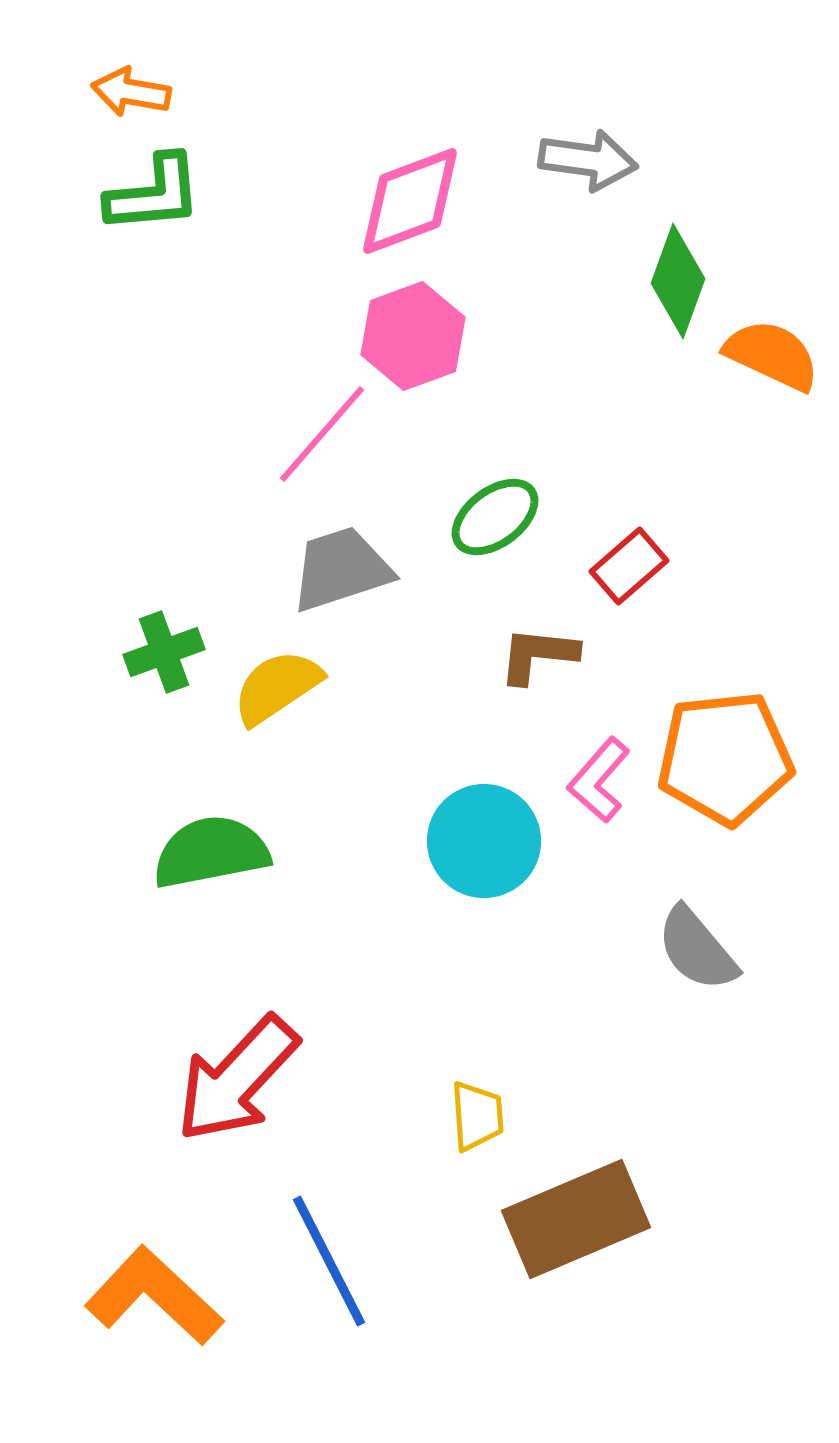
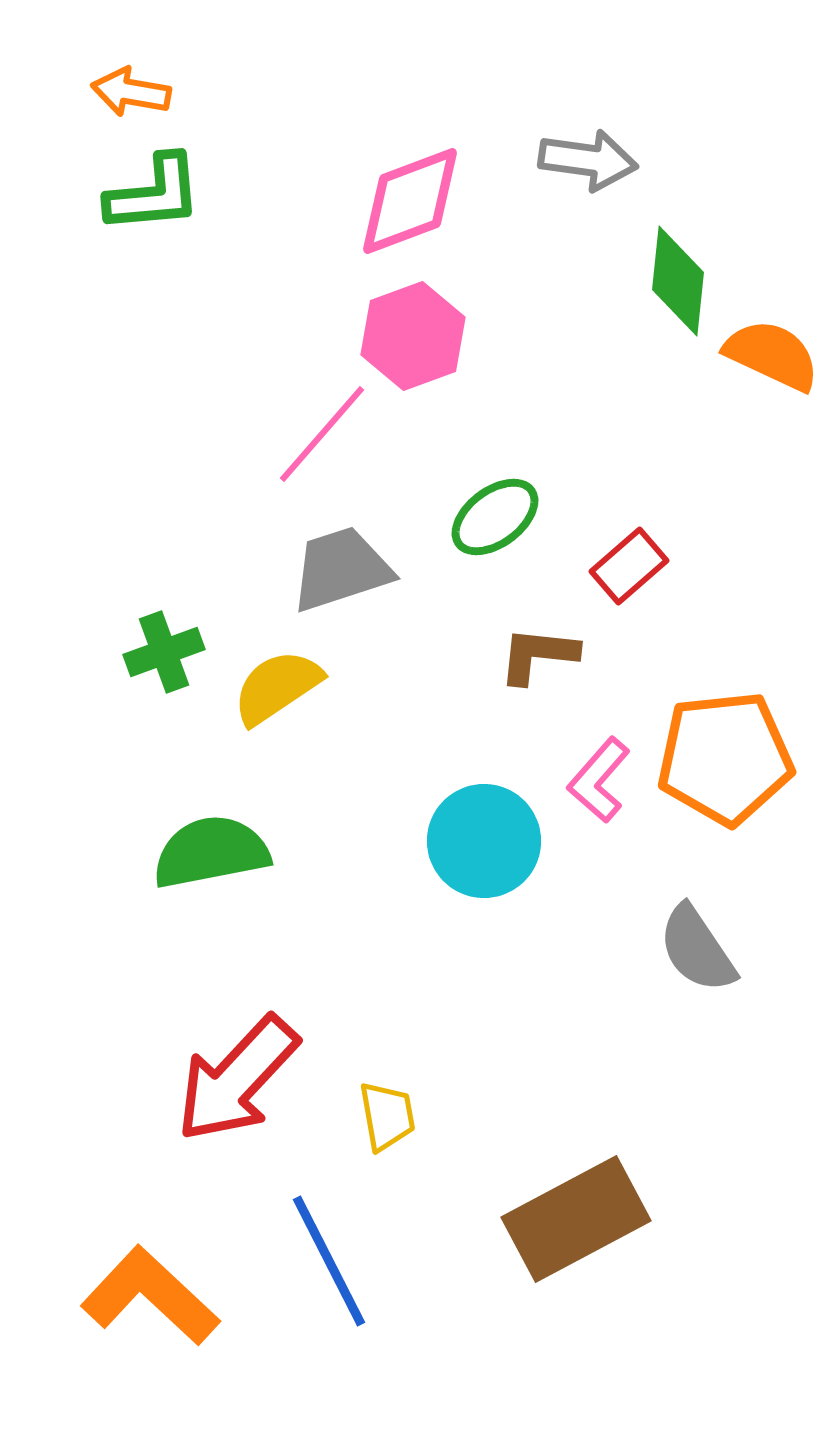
green diamond: rotated 14 degrees counterclockwise
gray semicircle: rotated 6 degrees clockwise
yellow trapezoid: moved 90 px left; rotated 6 degrees counterclockwise
brown rectangle: rotated 5 degrees counterclockwise
orange L-shape: moved 4 px left
